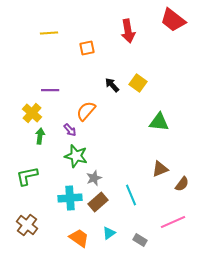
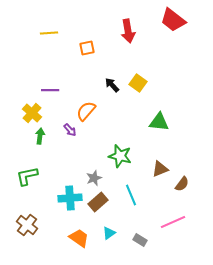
green star: moved 44 px right
